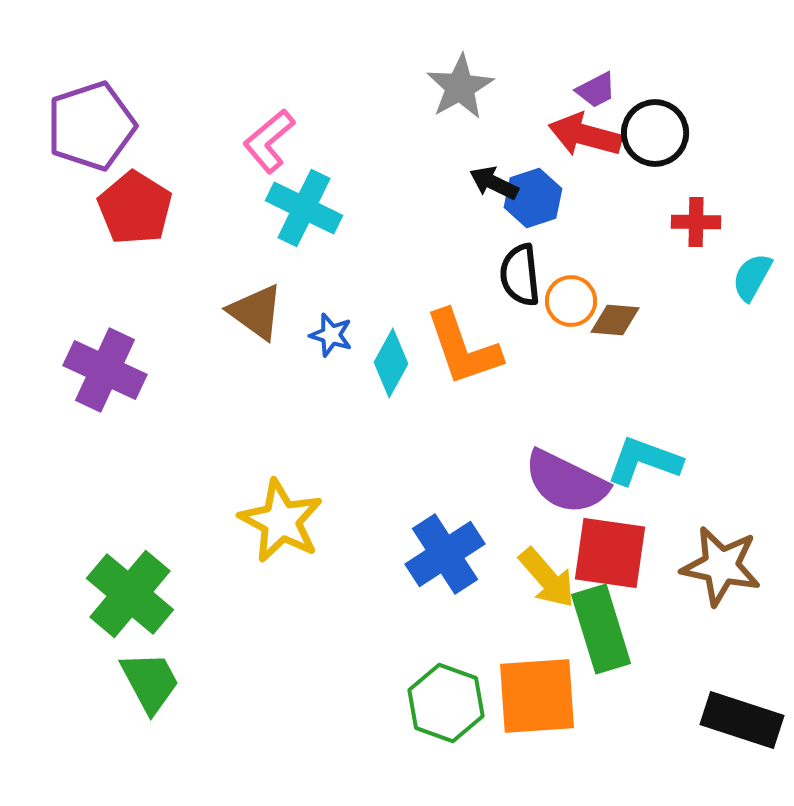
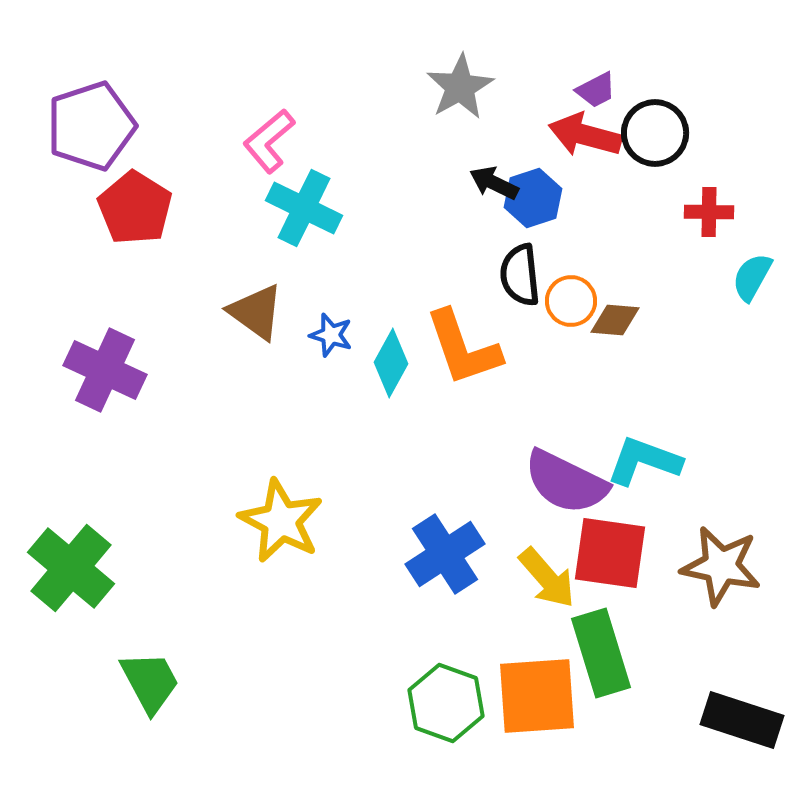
red cross: moved 13 px right, 10 px up
green cross: moved 59 px left, 26 px up
green rectangle: moved 24 px down
